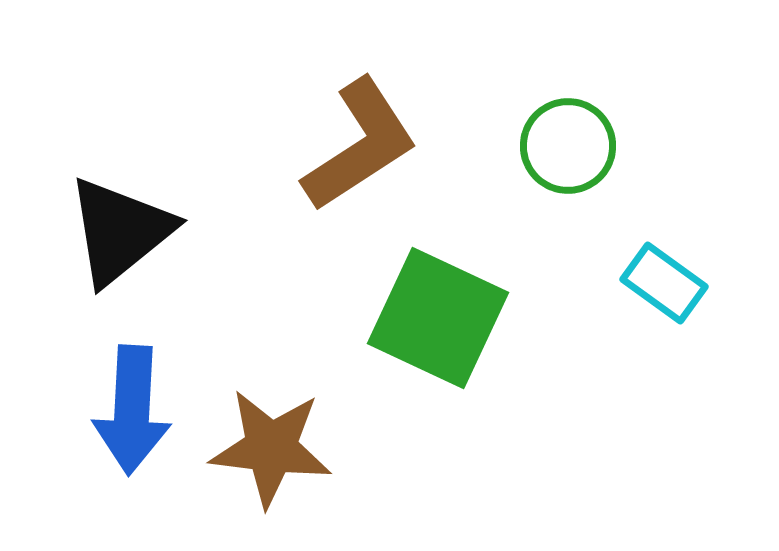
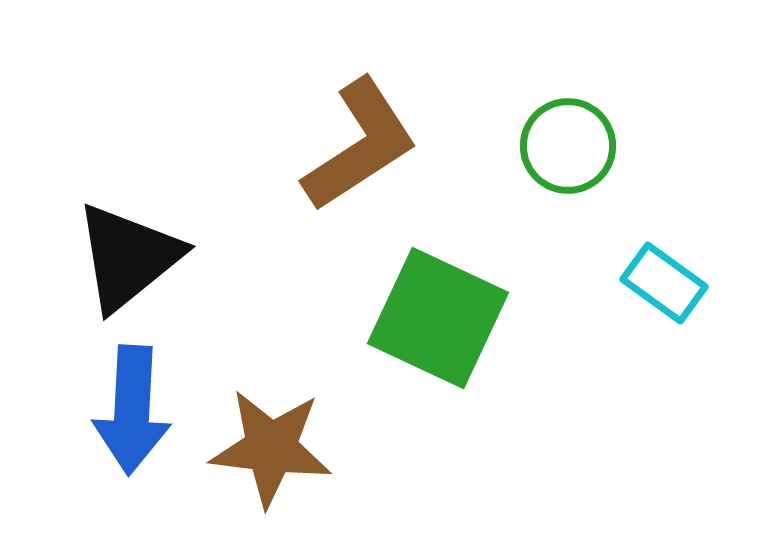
black triangle: moved 8 px right, 26 px down
